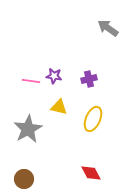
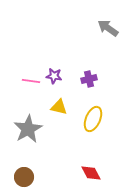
brown circle: moved 2 px up
